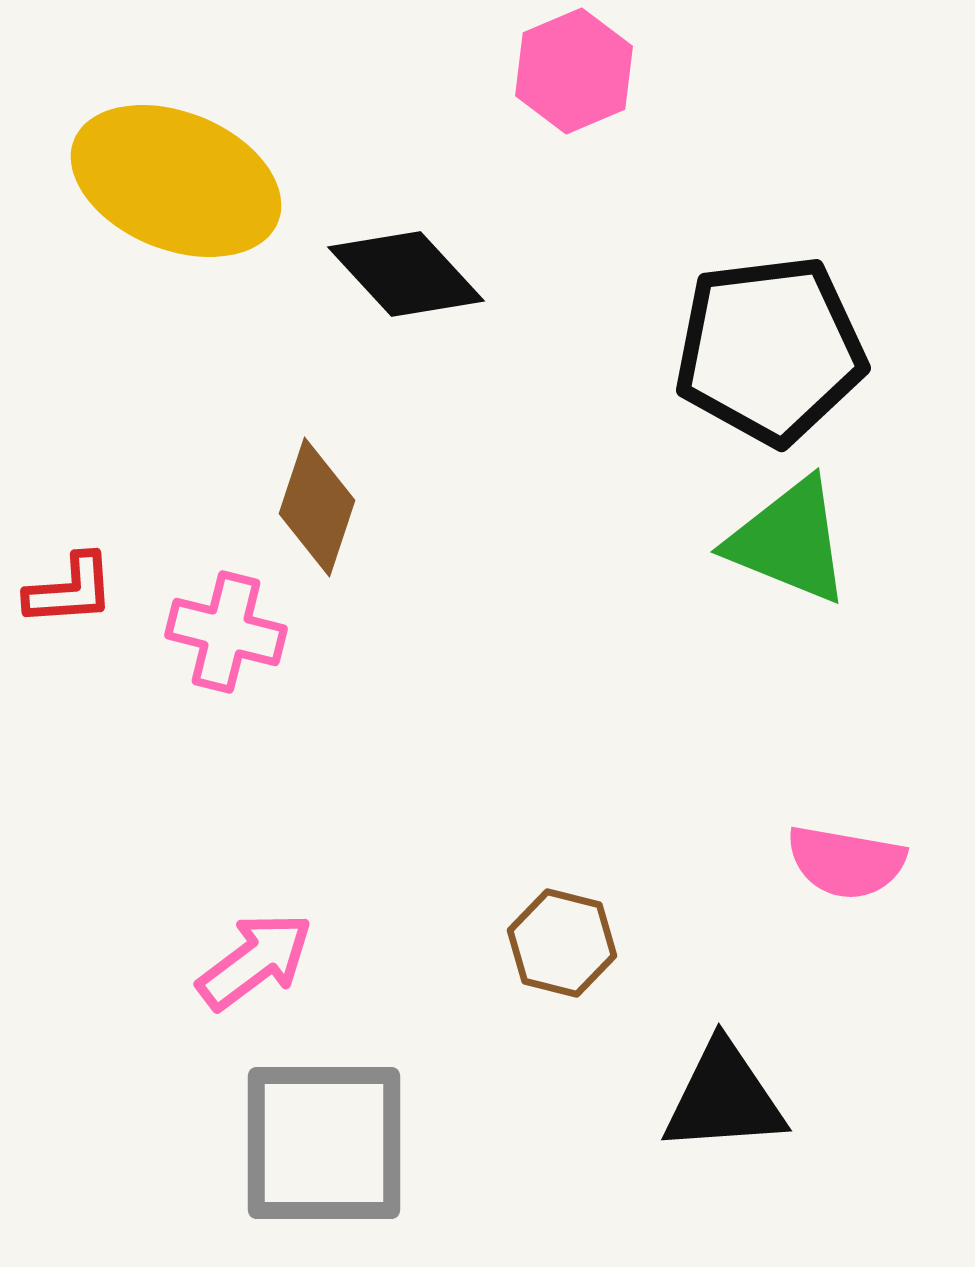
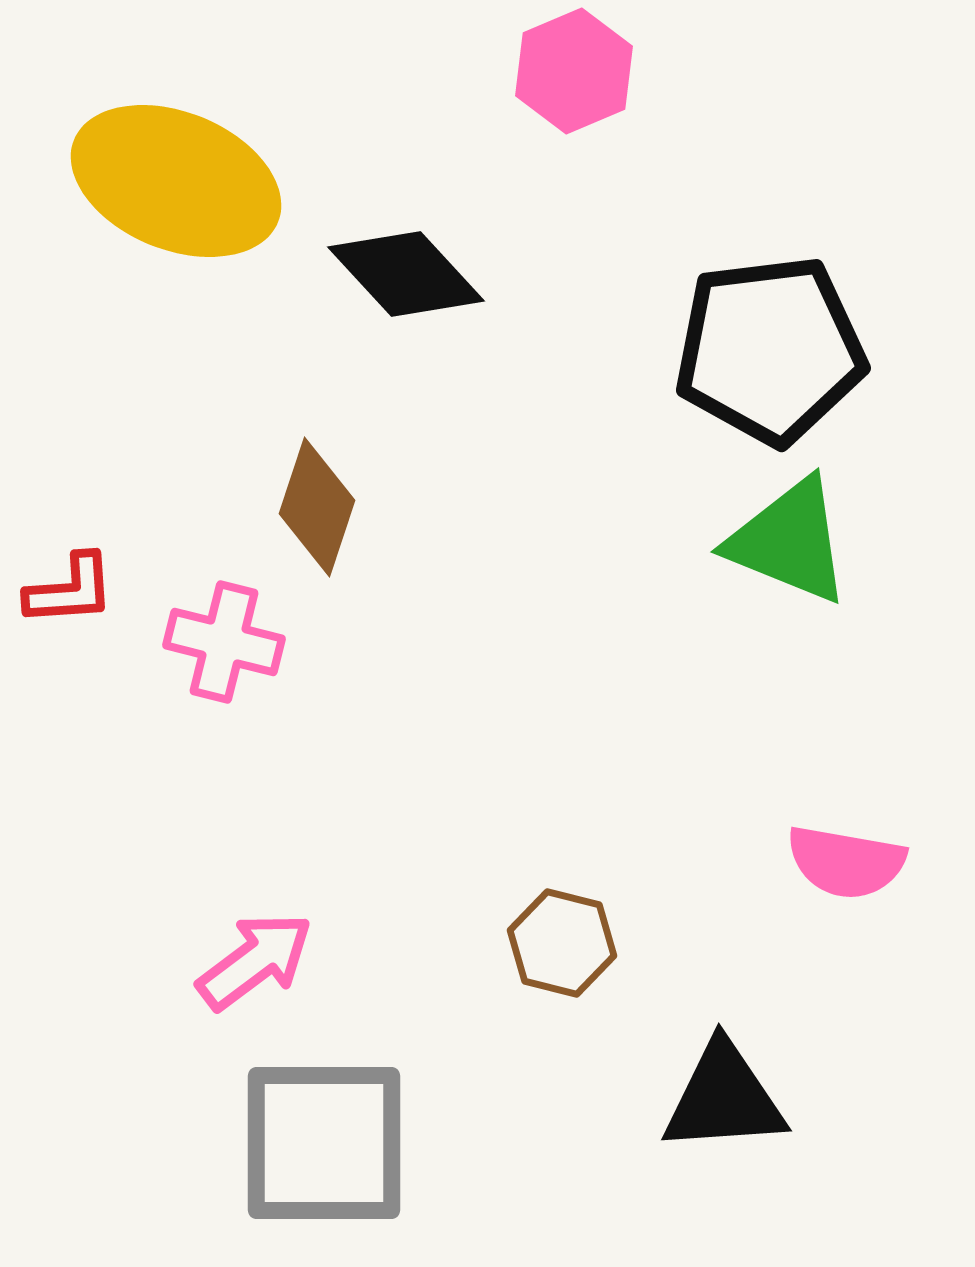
pink cross: moved 2 px left, 10 px down
